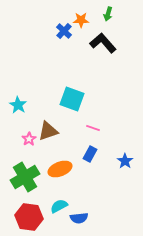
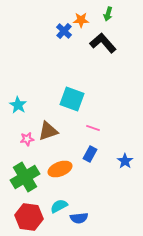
pink star: moved 2 px left; rotated 24 degrees clockwise
